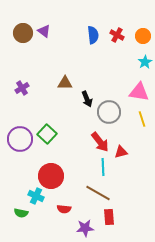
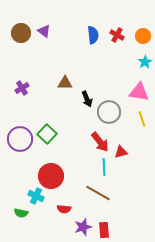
brown circle: moved 2 px left
cyan line: moved 1 px right
red rectangle: moved 5 px left, 13 px down
purple star: moved 2 px left, 1 px up; rotated 12 degrees counterclockwise
